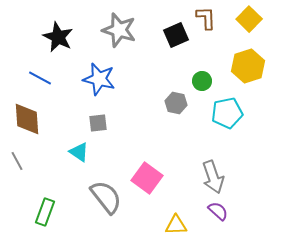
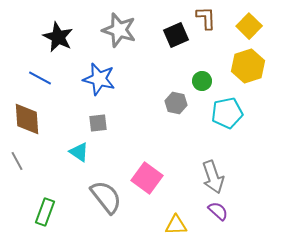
yellow square: moved 7 px down
